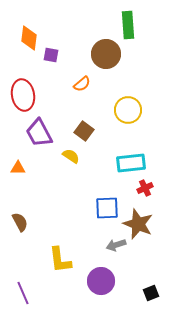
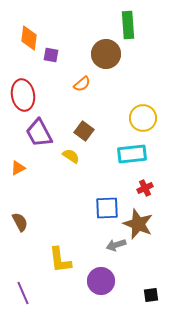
yellow circle: moved 15 px right, 8 px down
cyan rectangle: moved 1 px right, 9 px up
orange triangle: rotated 28 degrees counterclockwise
black square: moved 2 px down; rotated 14 degrees clockwise
